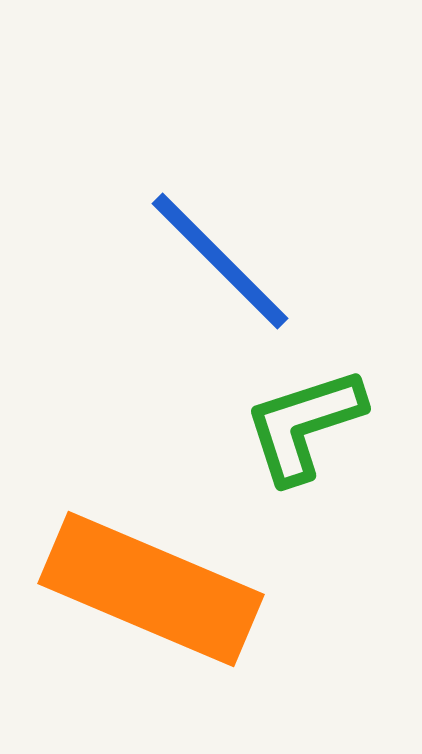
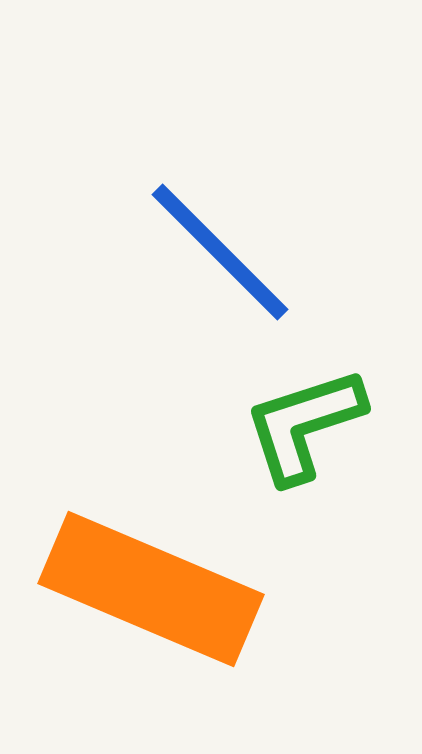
blue line: moved 9 px up
